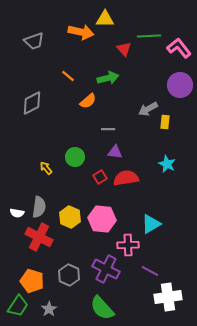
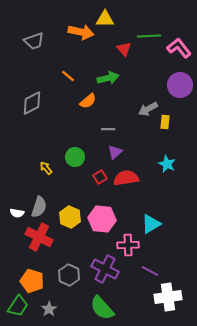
purple triangle: rotated 49 degrees counterclockwise
gray semicircle: rotated 10 degrees clockwise
purple cross: moved 1 px left
